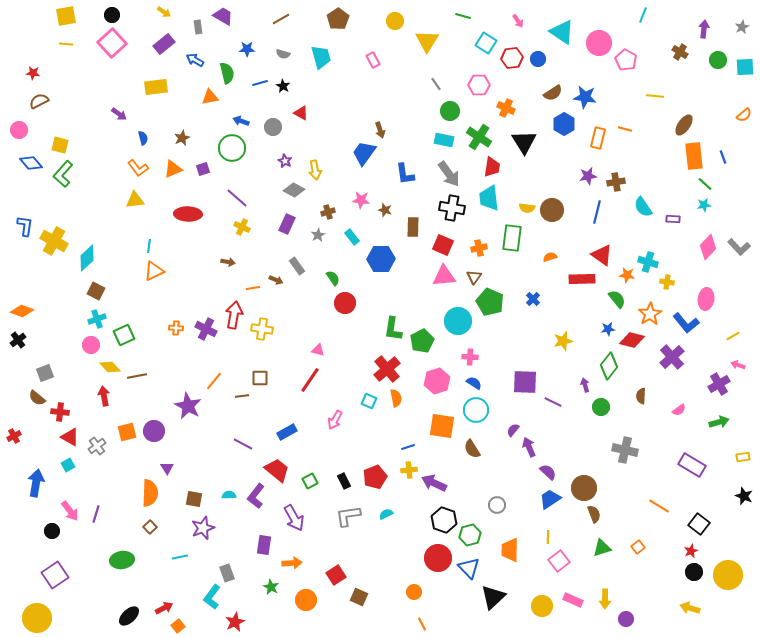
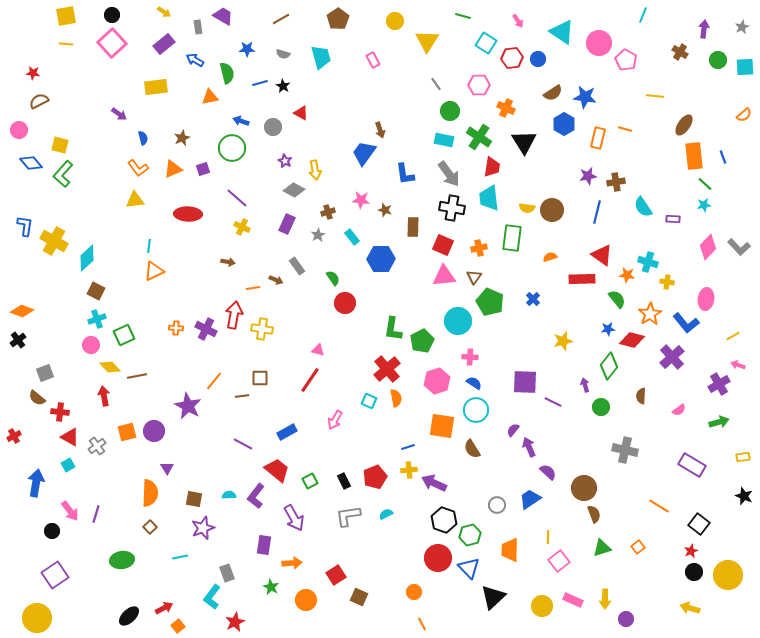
blue trapezoid at (550, 499): moved 20 px left
